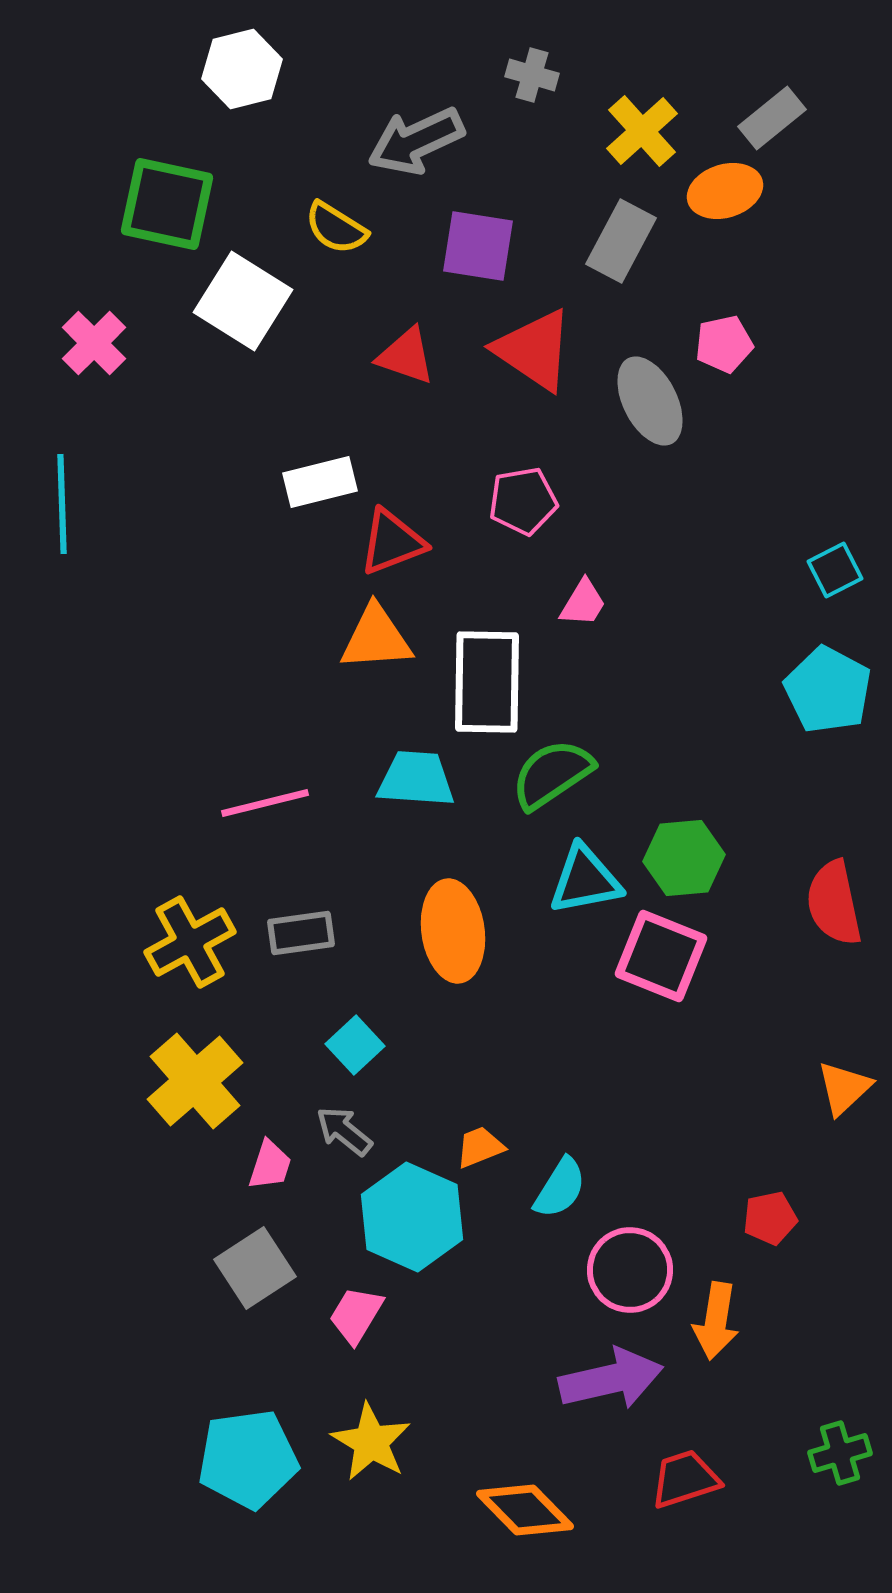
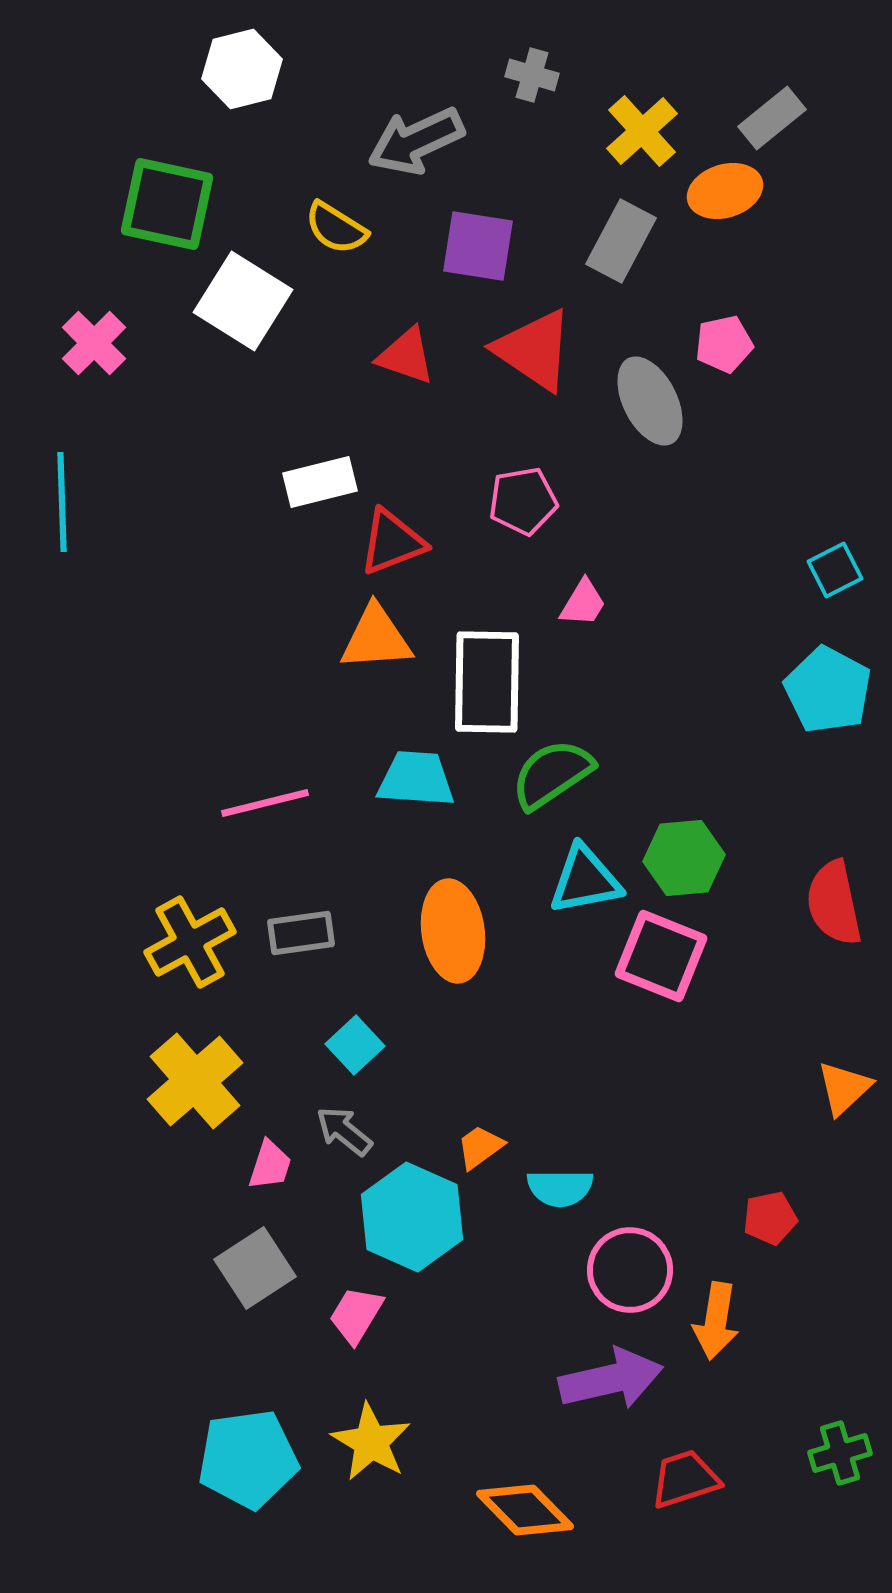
cyan line at (62, 504): moved 2 px up
orange trapezoid at (480, 1147): rotated 14 degrees counterclockwise
cyan semicircle at (560, 1188): rotated 58 degrees clockwise
